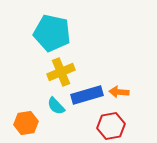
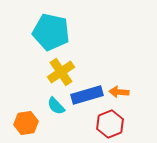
cyan pentagon: moved 1 px left, 1 px up
yellow cross: rotated 12 degrees counterclockwise
red hexagon: moved 1 px left, 2 px up; rotated 12 degrees counterclockwise
